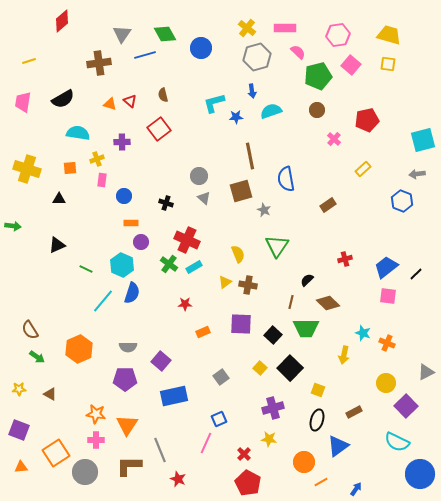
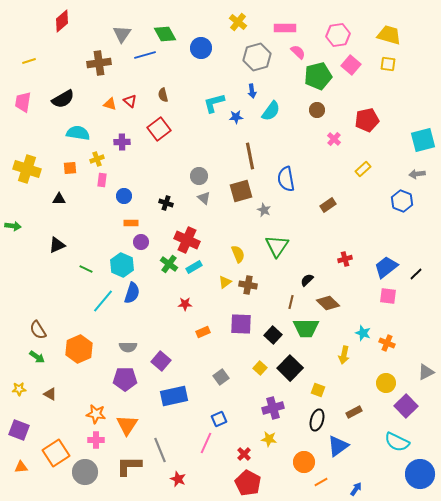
yellow cross at (247, 28): moved 9 px left, 6 px up
cyan semicircle at (271, 111): rotated 145 degrees clockwise
brown semicircle at (30, 330): moved 8 px right
